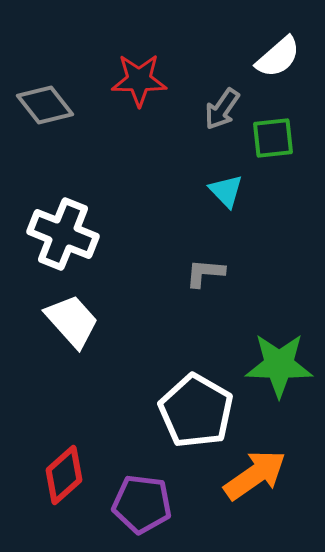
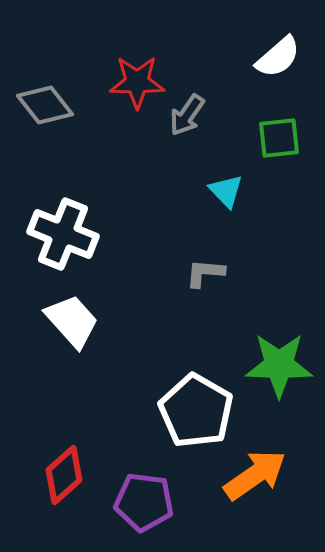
red star: moved 2 px left, 2 px down
gray arrow: moved 35 px left, 6 px down
green square: moved 6 px right
purple pentagon: moved 2 px right, 2 px up
